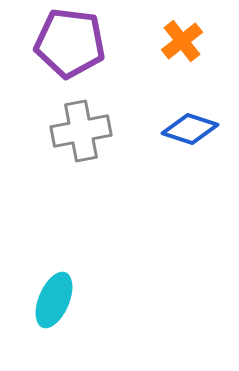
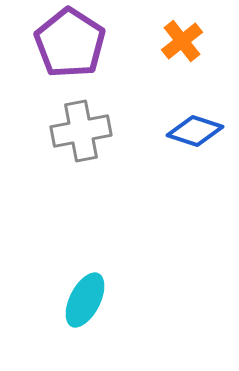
purple pentagon: rotated 26 degrees clockwise
blue diamond: moved 5 px right, 2 px down
cyan ellipse: moved 31 px right; rotated 4 degrees clockwise
